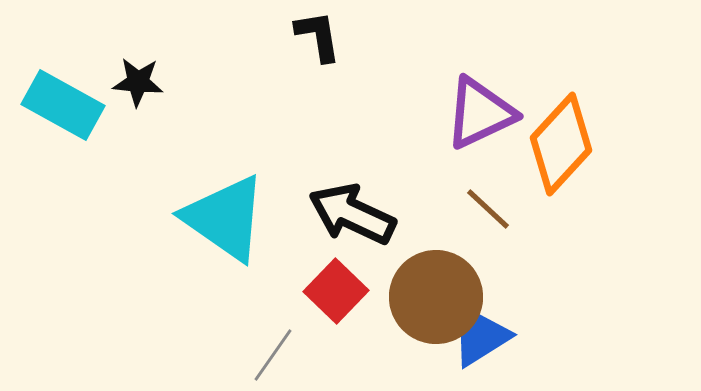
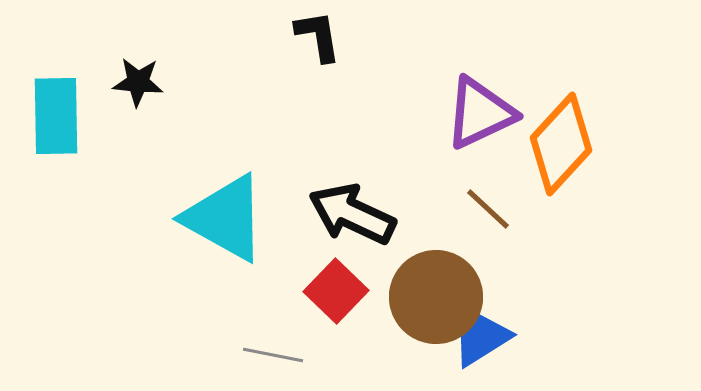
cyan rectangle: moved 7 px left, 11 px down; rotated 60 degrees clockwise
cyan triangle: rotated 6 degrees counterclockwise
gray line: rotated 66 degrees clockwise
